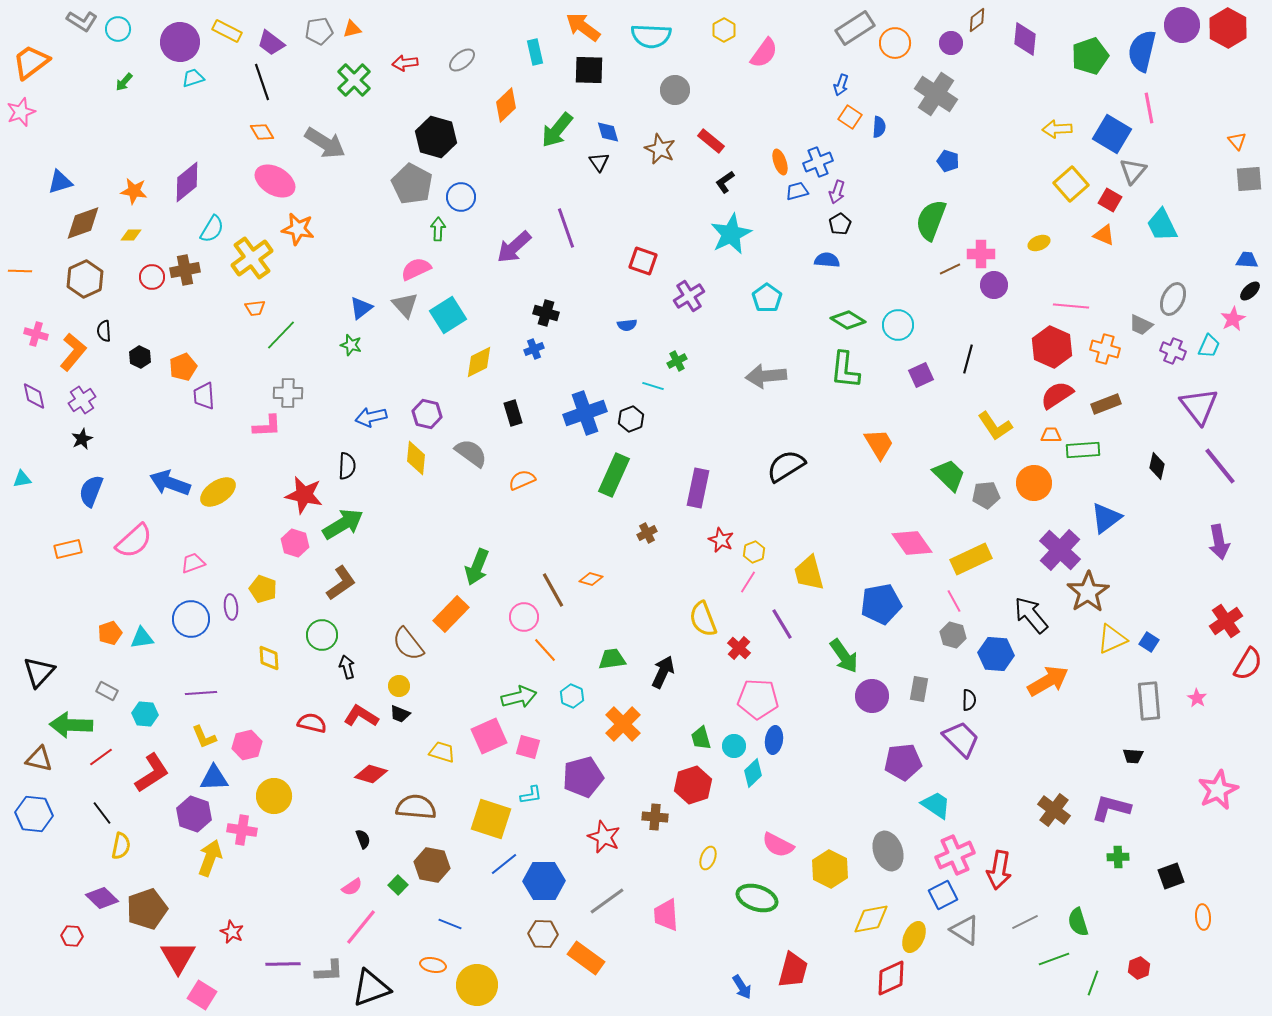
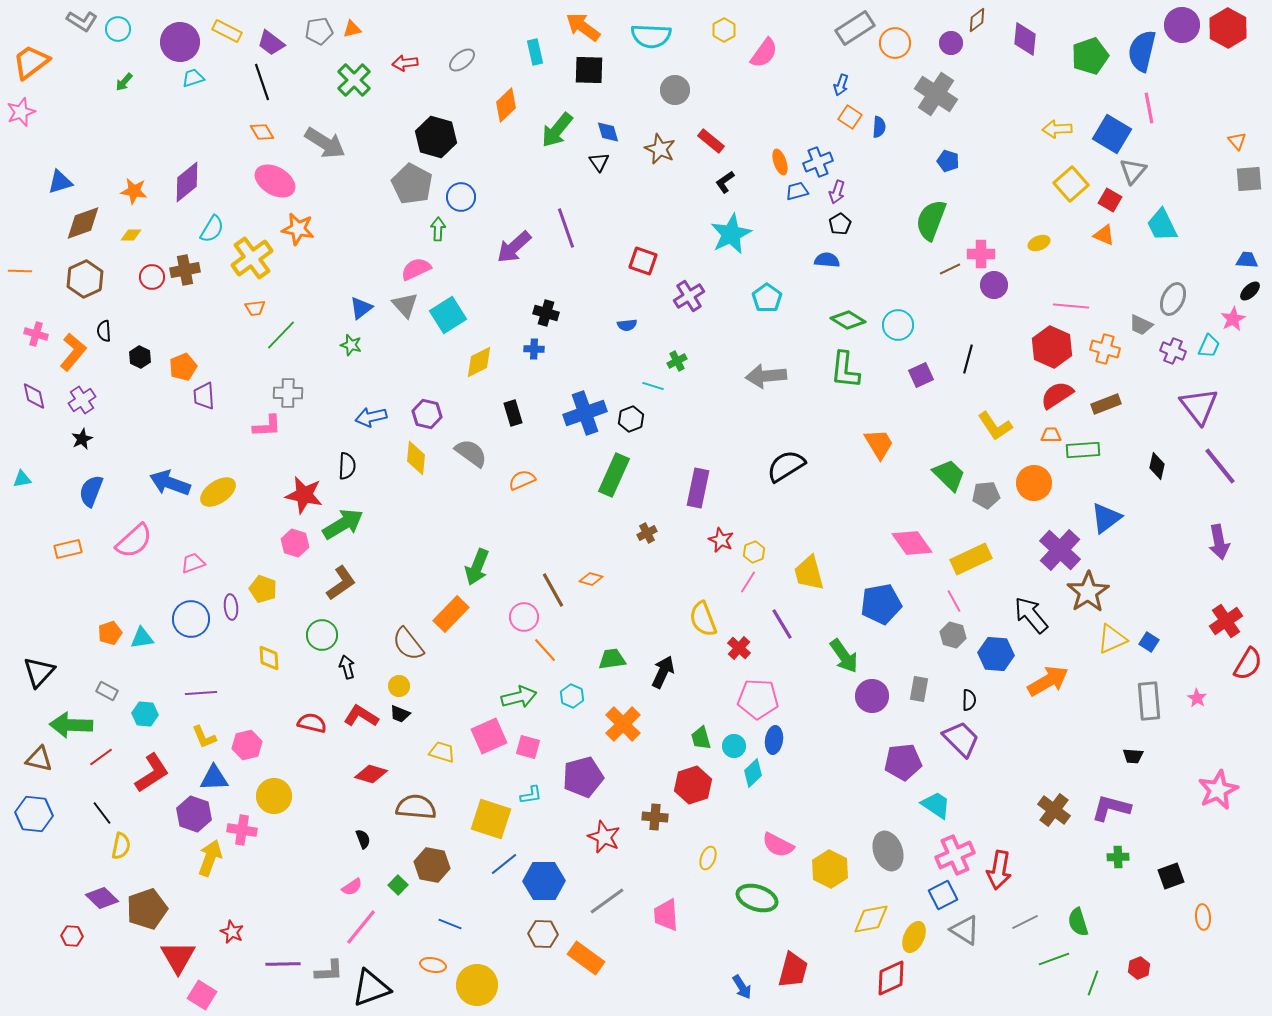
blue cross at (534, 349): rotated 24 degrees clockwise
